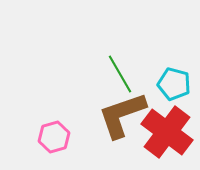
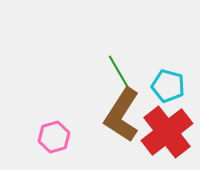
cyan pentagon: moved 6 px left, 2 px down
brown L-shape: rotated 38 degrees counterclockwise
red cross: rotated 15 degrees clockwise
